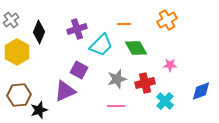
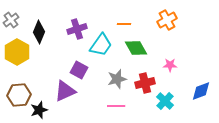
cyan trapezoid: rotated 10 degrees counterclockwise
